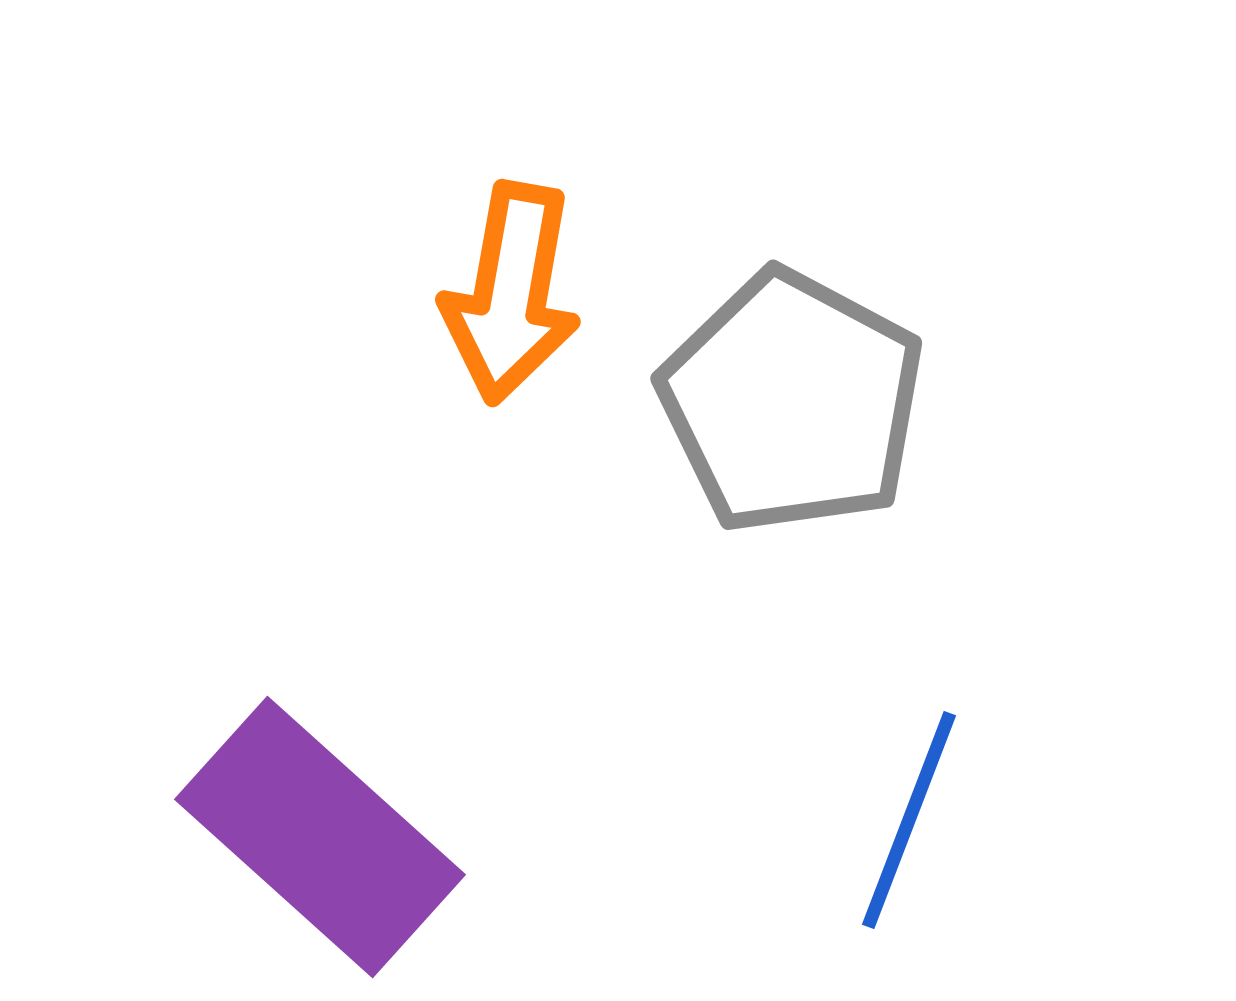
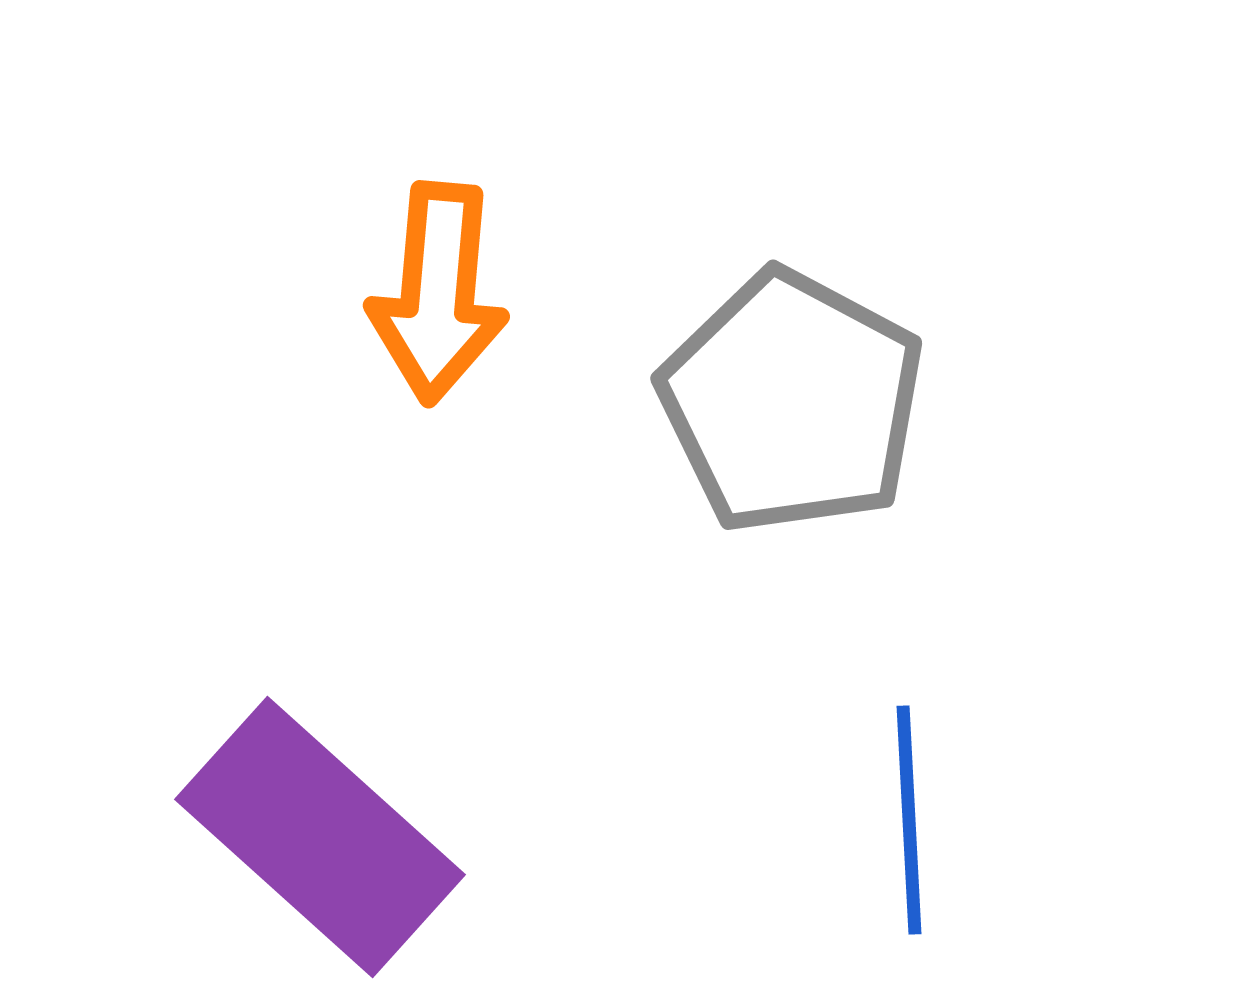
orange arrow: moved 73 px left; rotated 5 degrees counterclockwise
blue line: rotated 24 degrees counterclockwise
